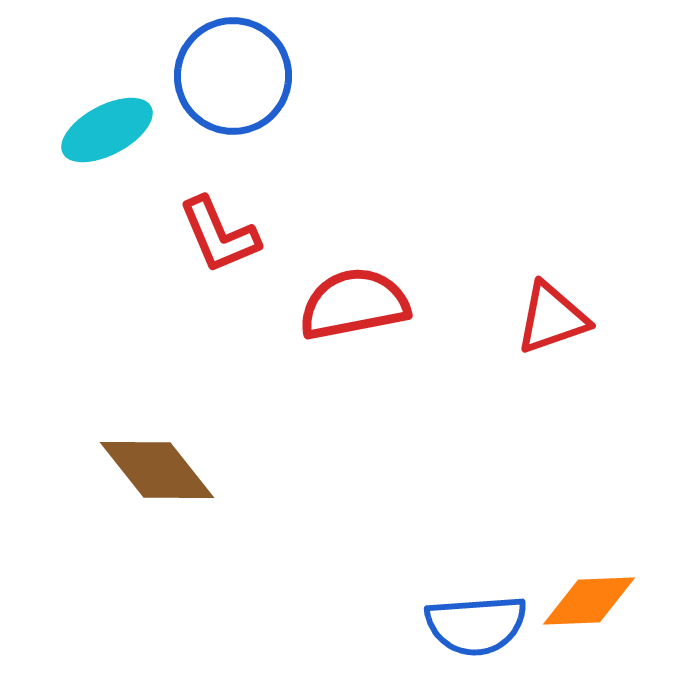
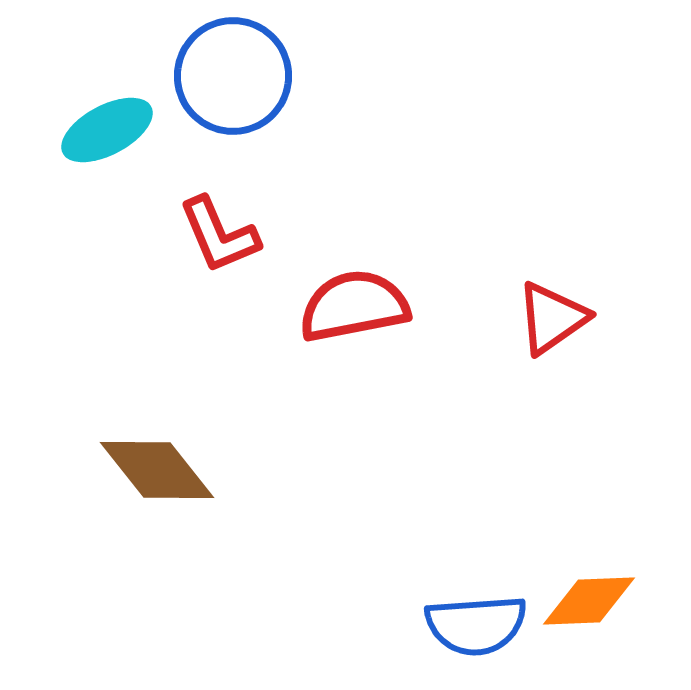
red semicircle: moved 2 px down
red triangle: rotated 16 degrees counterclockwise
